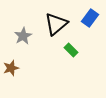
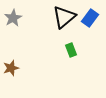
black triangle: moved 8 px right, 7 px up
gray star: moved 10 px left, 18 px up
green rectangle: rotated 24 degrees clockwise
